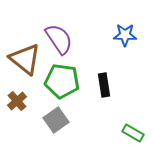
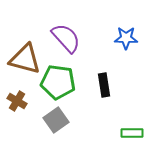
blue star: moved 1 px right, 3 px down
purple semicircle: moved 7 px right, 1 px up; rotated 8 degrees counterclockwise
brown triangle: rotated 24 degrees counterclockwise
green pentagon: moved 4 px left, 1 px down
brown cross: rotated 18 degrees counterclockwise
green rectangle: moved 1 px left; rotated 30 degrees counterclockwise
